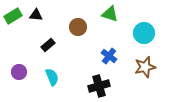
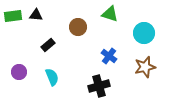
green rectangle: rotated 24 degrees clockwise
